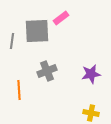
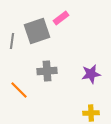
gray square: rotated 16 degrees counterclockwise
gray cross: rotated 18 degrees clockwise
orange line: rotated 42 degrees counterclockwise
yellow cross: rotated 14 degrees counterclockwise
